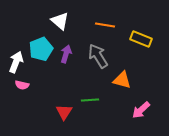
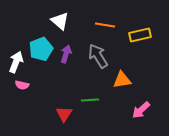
yellow rectangle: moved 1 px left, 4 px up; rotated 35 degrees counterclockwise
orange triangle: rotated 24 degrees counterclockwise
red triangle: moved 2 px down
